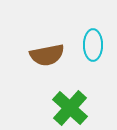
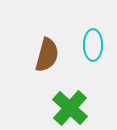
brown semicircle: rotated 64 degrees counterclockwise
